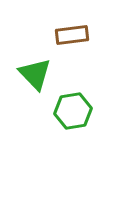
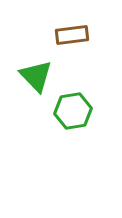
green triangle: moved 1 px right, 2 px down
